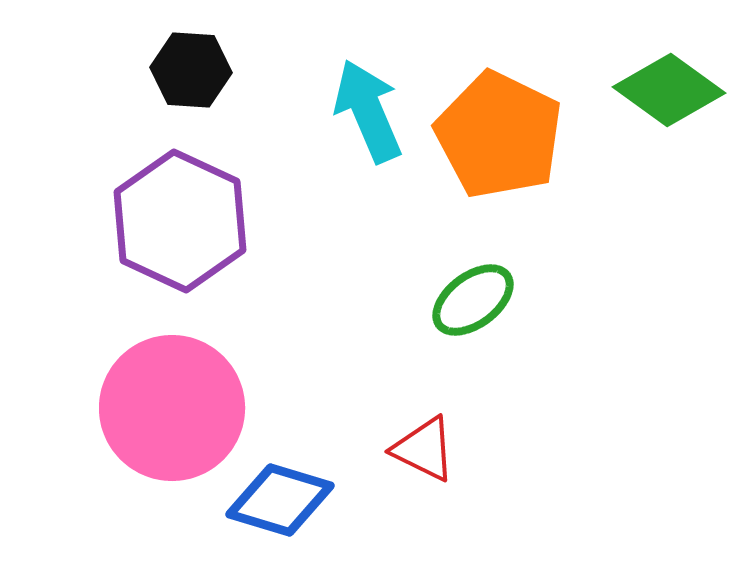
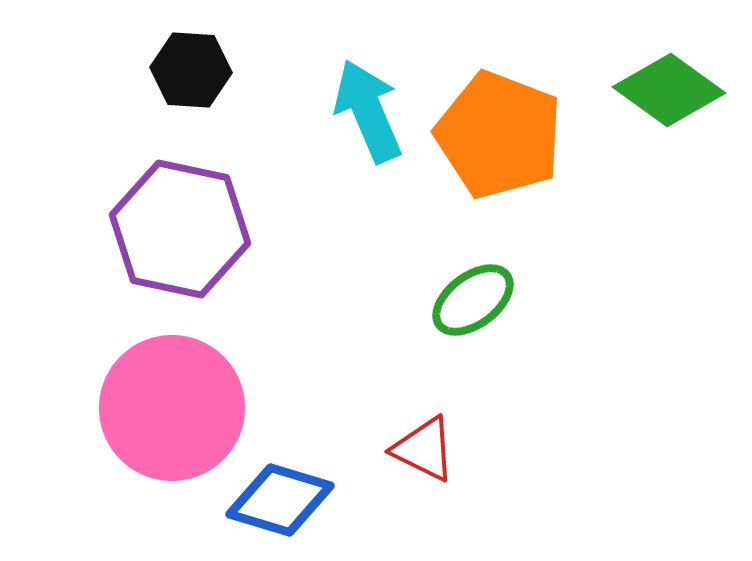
orange pentagon: rotated 5 degrees counterclockwise
purple hexagon: moved 8 px down; rotated 13 degrees counterclockwise
